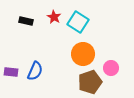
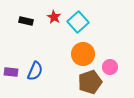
cyan square: rotated 15 degrees clockwise
pink circle: moved 1 px left, 1 px up
